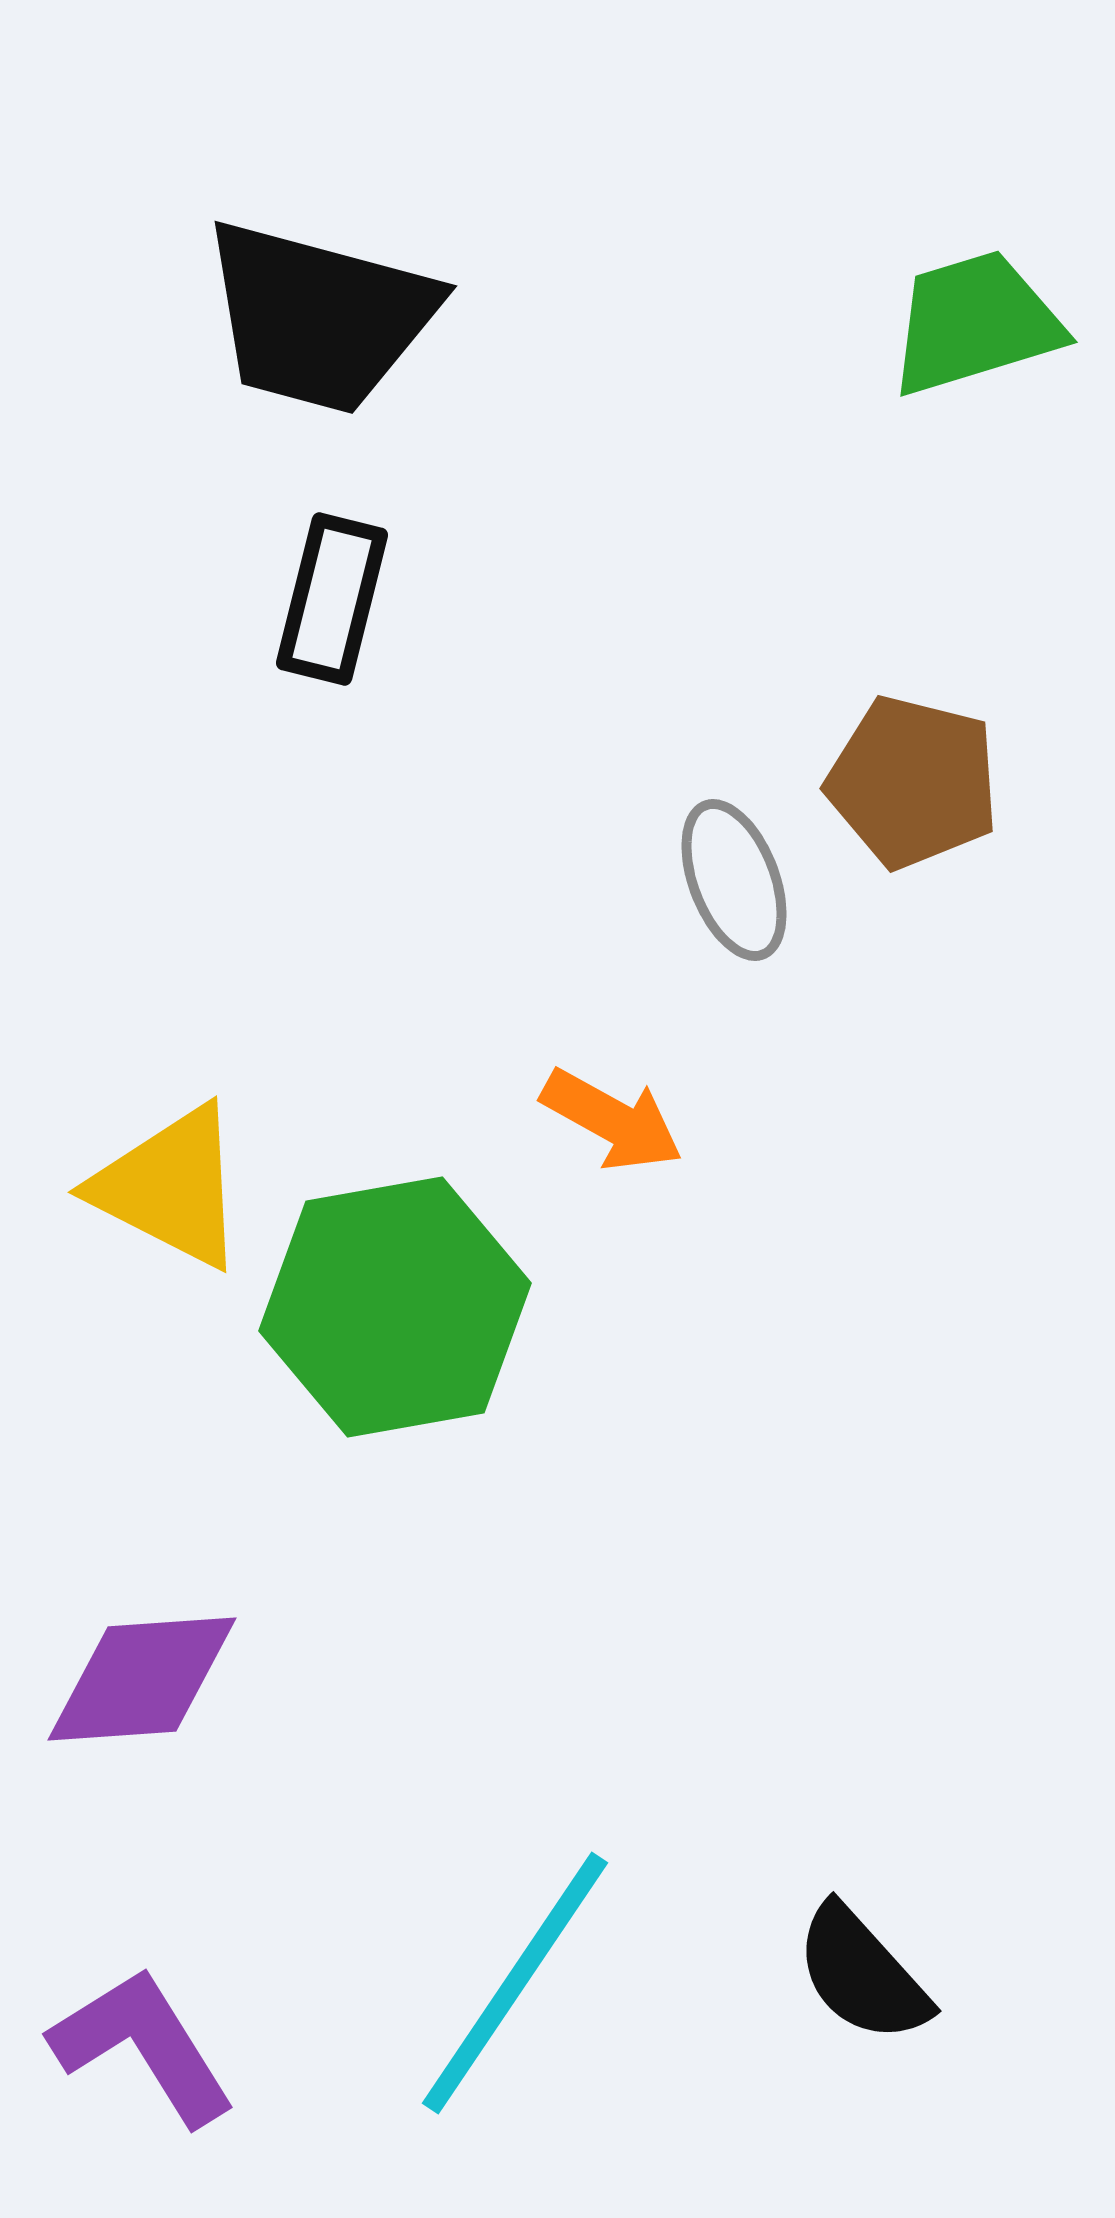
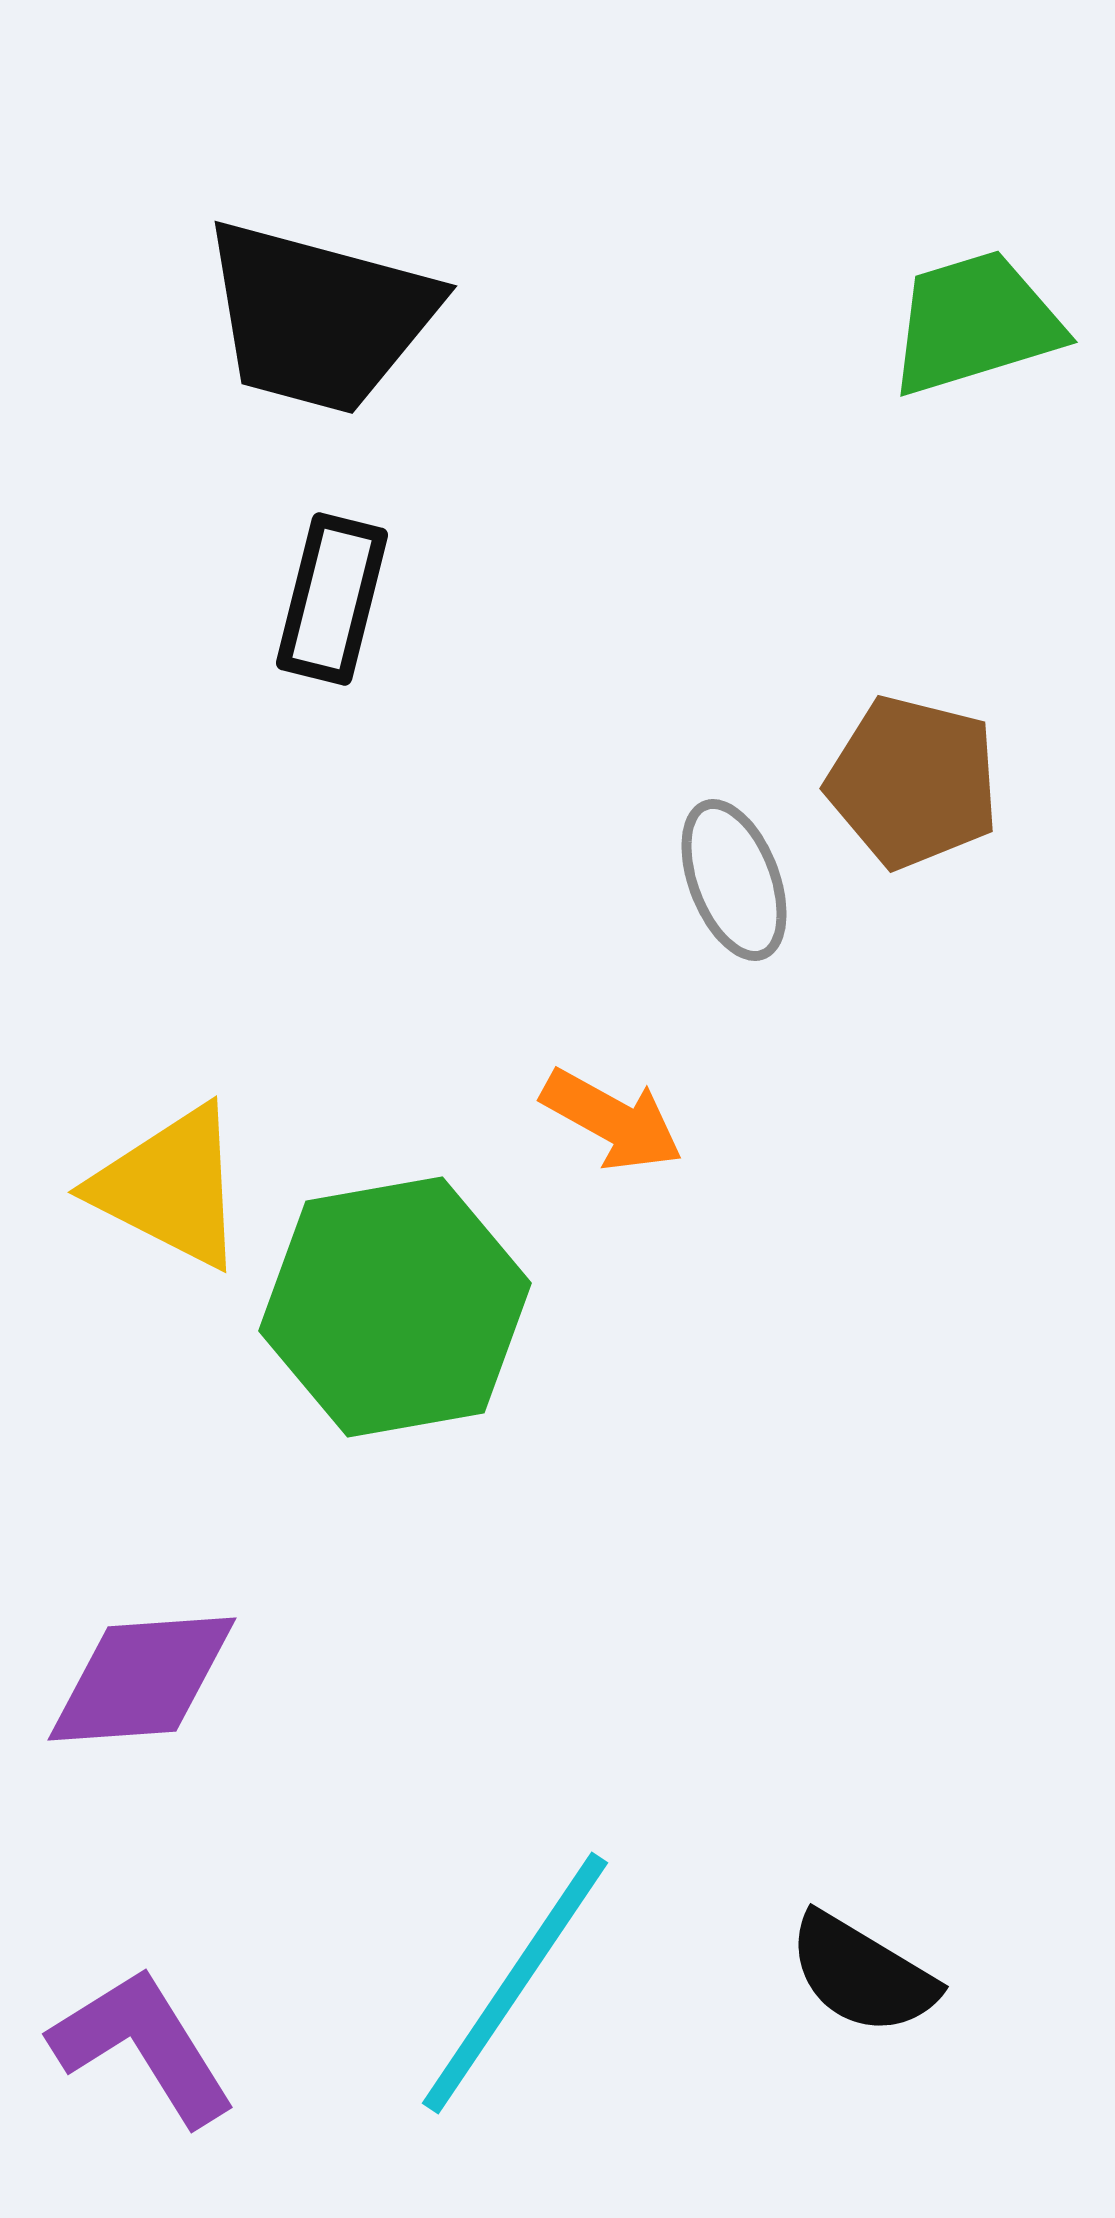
black semicircle: rotated 17 degrees counterclockwise
